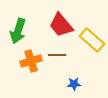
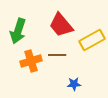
yellow rectangle: rotated 70 degrees counterclockwise
